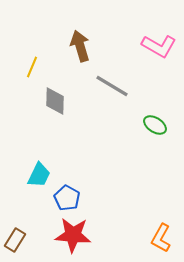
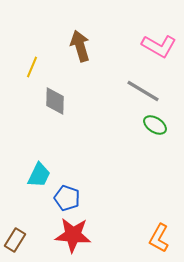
gray line: moved 31 px right, 5 px down
blue pentagon: rotated 10 degrees counterclockwise
orange L-shape: moved 2 px left
